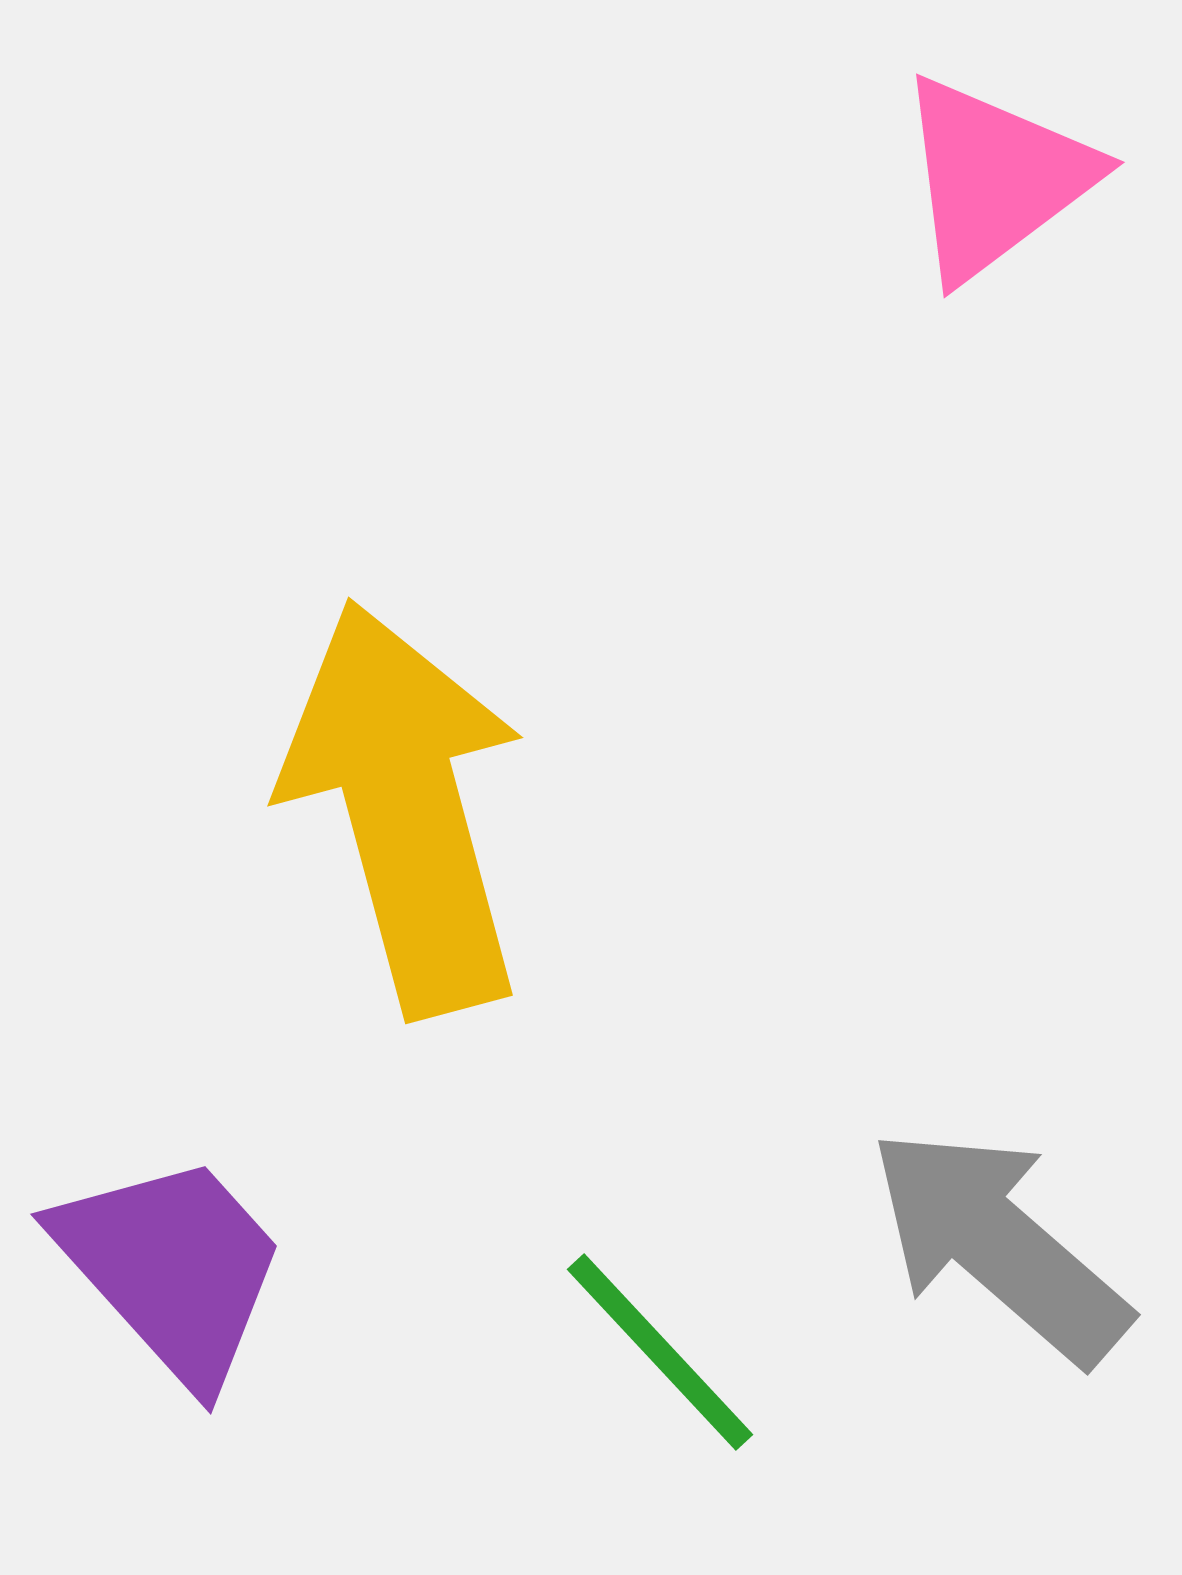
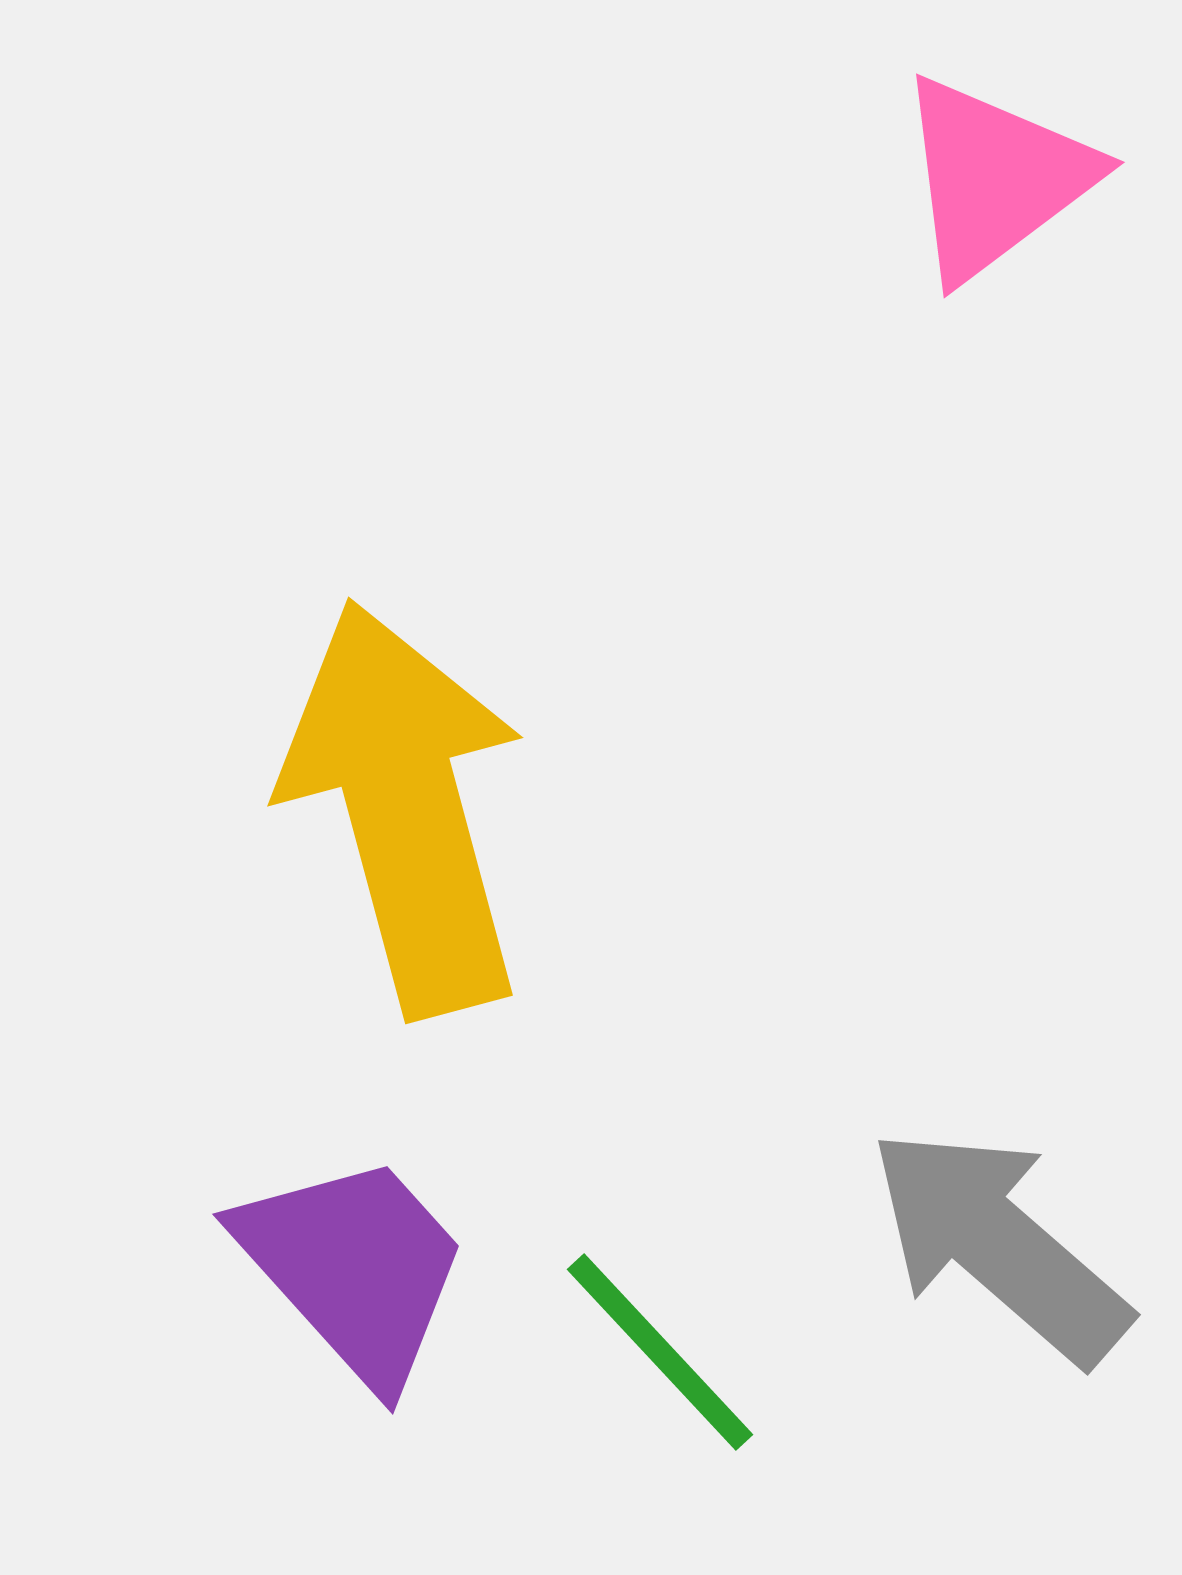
purple trapezoid: moved 182 px right
